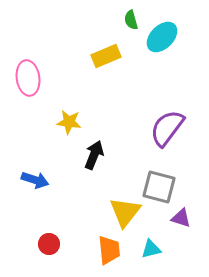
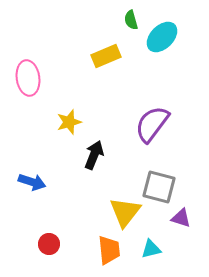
yellow star: rotated 25 degrees counterclockwise
purple semicircle: moved 15 px left, 4 px up
blue arrow: moved 3 px left, 2 px down
